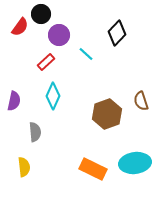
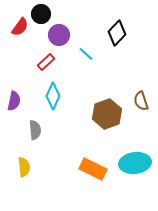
gray semicircle: moved 2 px up
